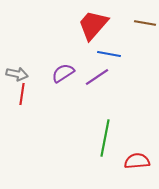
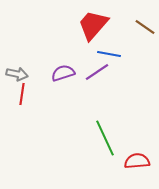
brown line: moved 4 px down; rotated 25 degrees clockwise
purple semicircle: rotated 15 degrees clockwise
purple line: moved 5 px up
green line: rotated 36 degrees counterclockwise
